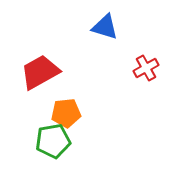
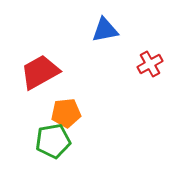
blue triangle: moved 3 px down; rotated 28 degrees counterclockwise
red cross: moved 4 px right, 4 px up
